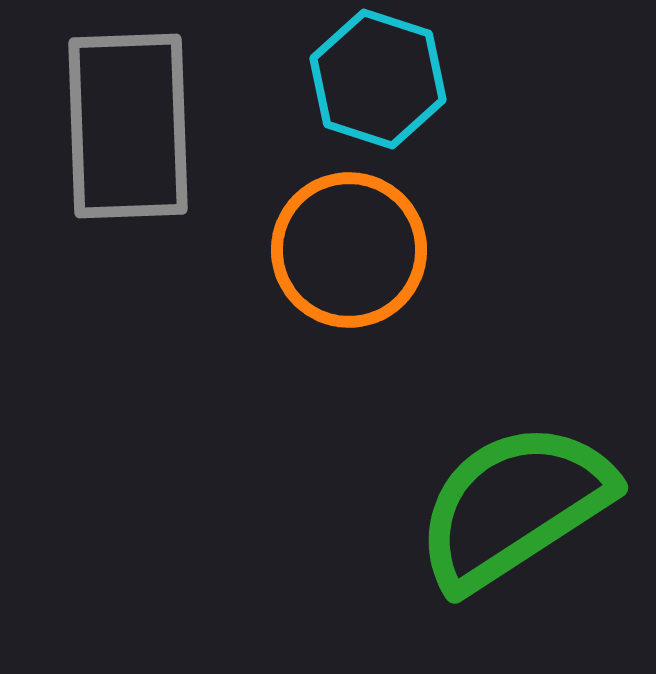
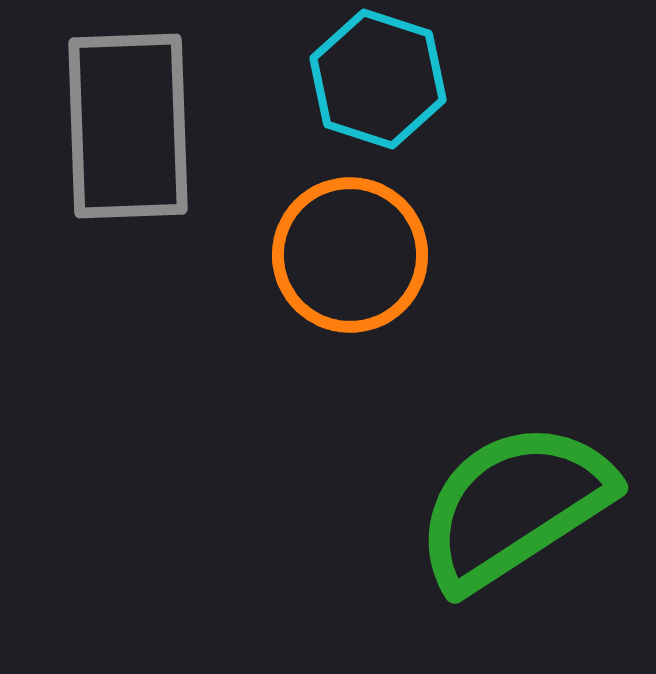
orange circle: moved 1 px right, 5 px down
